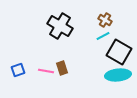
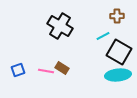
brown cross: moved 12 px right, 4 px up; rotated 32 degrees counterclockwise
brown rectangle: rotated 40 degrees counterclockwise
